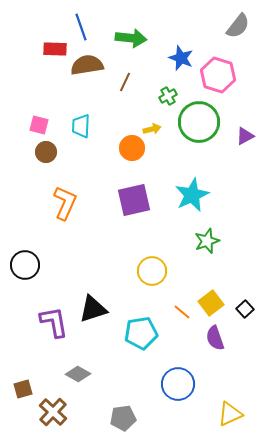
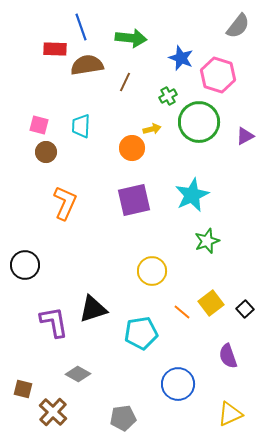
purple semicircle: moved 13 px right, 18 px down
brown square: rotated 30 degrees clockwise
